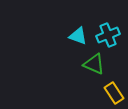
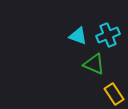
yellow rectangle: moved 1 px down
